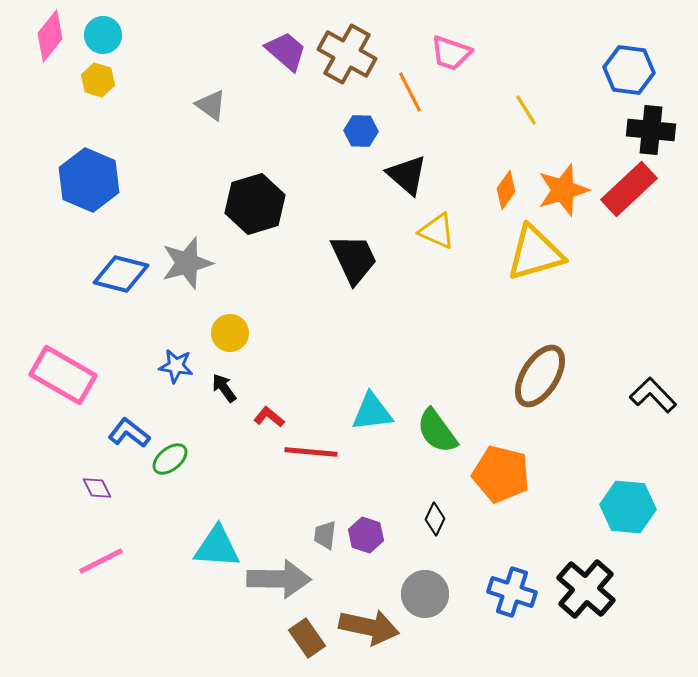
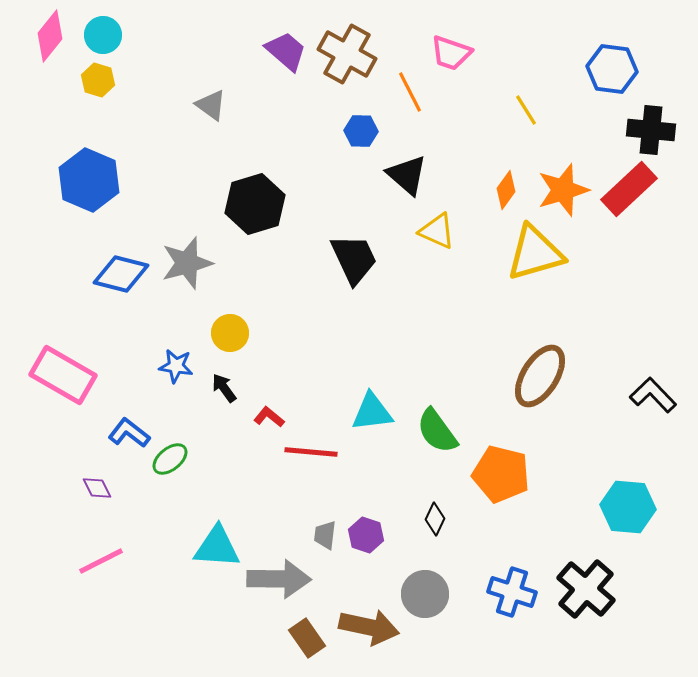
blue hexagon at (629, 70): moved 17 px left, 1 px up
